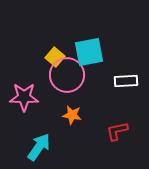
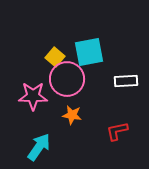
pink circle: moved 4 px down
pink star: moved 9 px right, 1 px up
